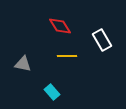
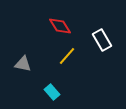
yellow line: rotated 48 degrees counterclockwise
